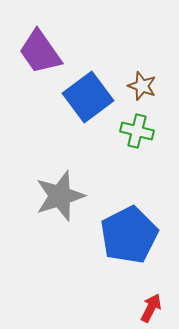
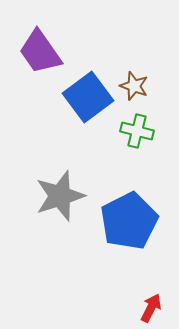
brown star: moved 8 px left
blue pentagon: moved 14 px up
